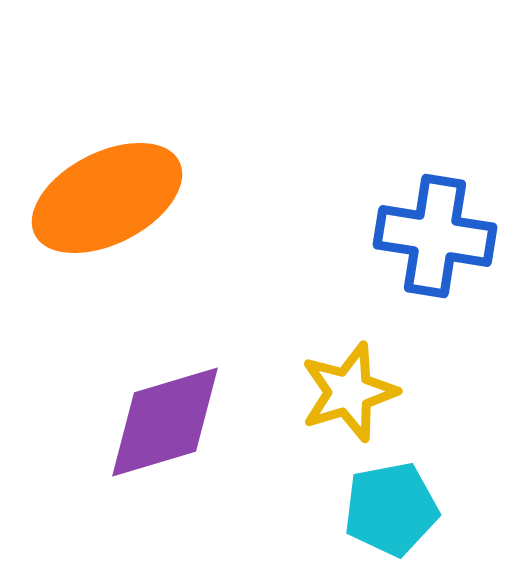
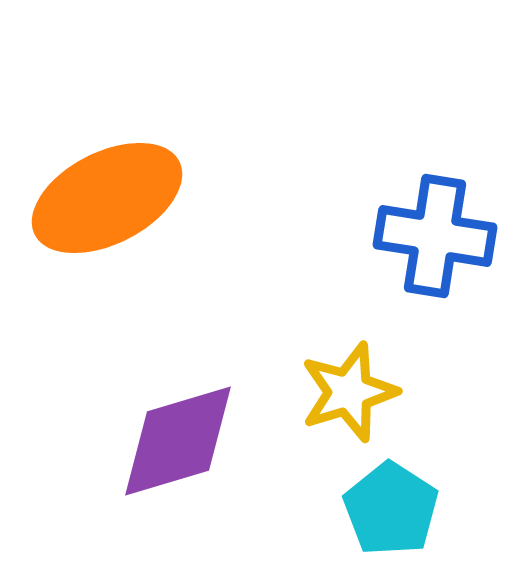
purple diamond: moved 13 px right, 19 px down
cyan pentagon: rotated 28 degrees counterclockwise
